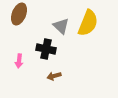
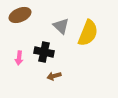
brown ellipse: moved 1 px right, 1 px down; rotated 45 degrees clockwise
yellow semicircle: moved 10 px down
black cross: moved 2 px left, 3 px down
pink arrow: moved 3 px up
